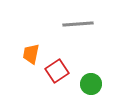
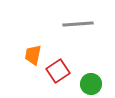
orange trapezoid: moved 2 px right, 1 px down
red square: moved 1 px right
